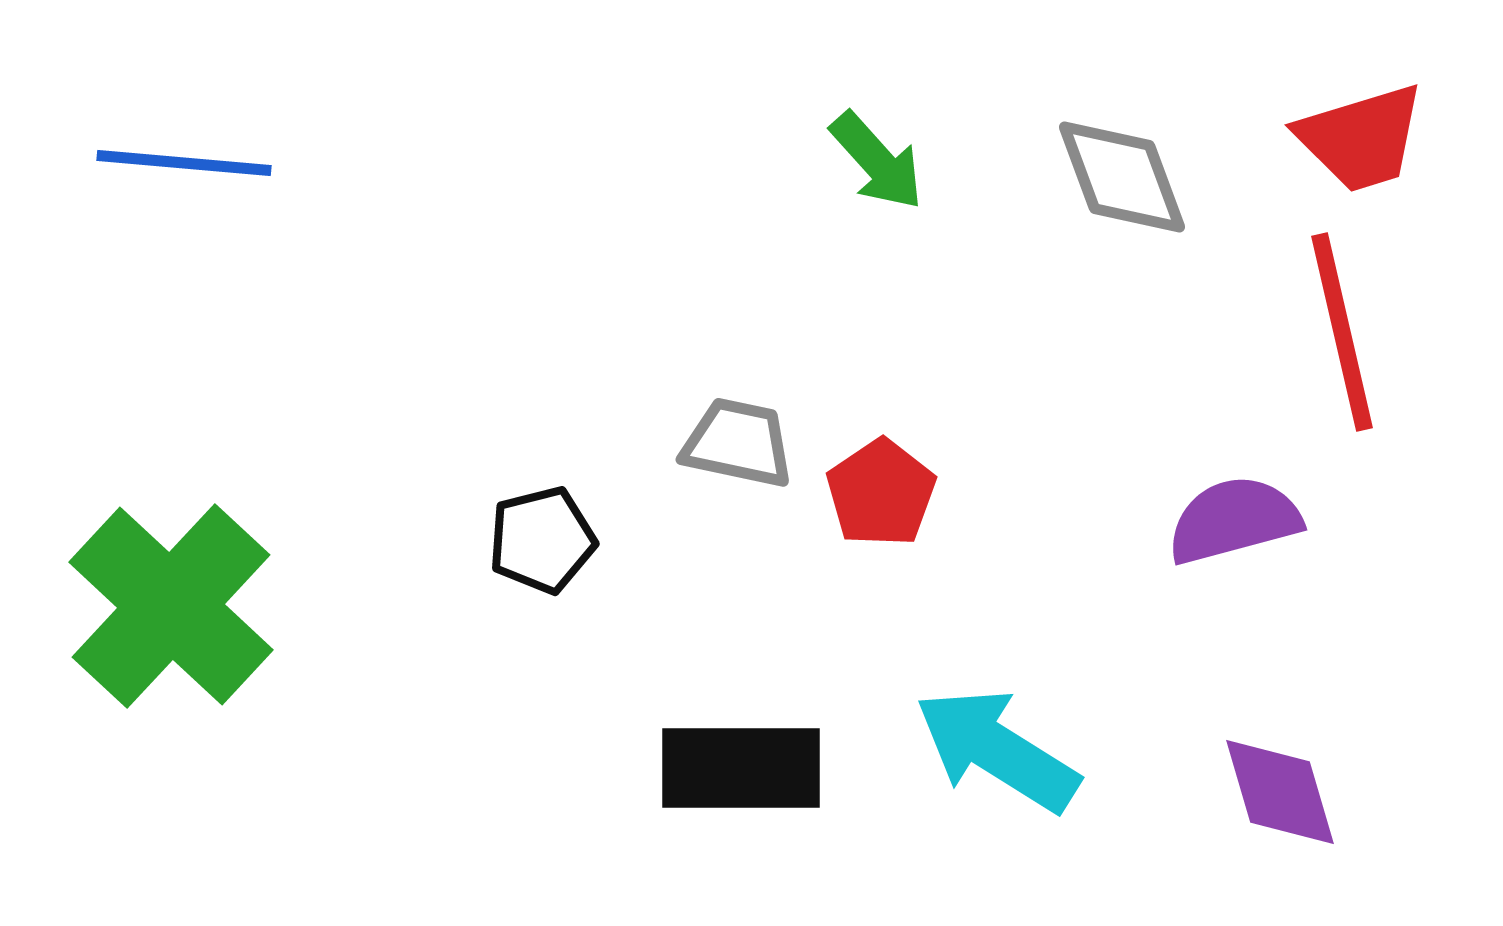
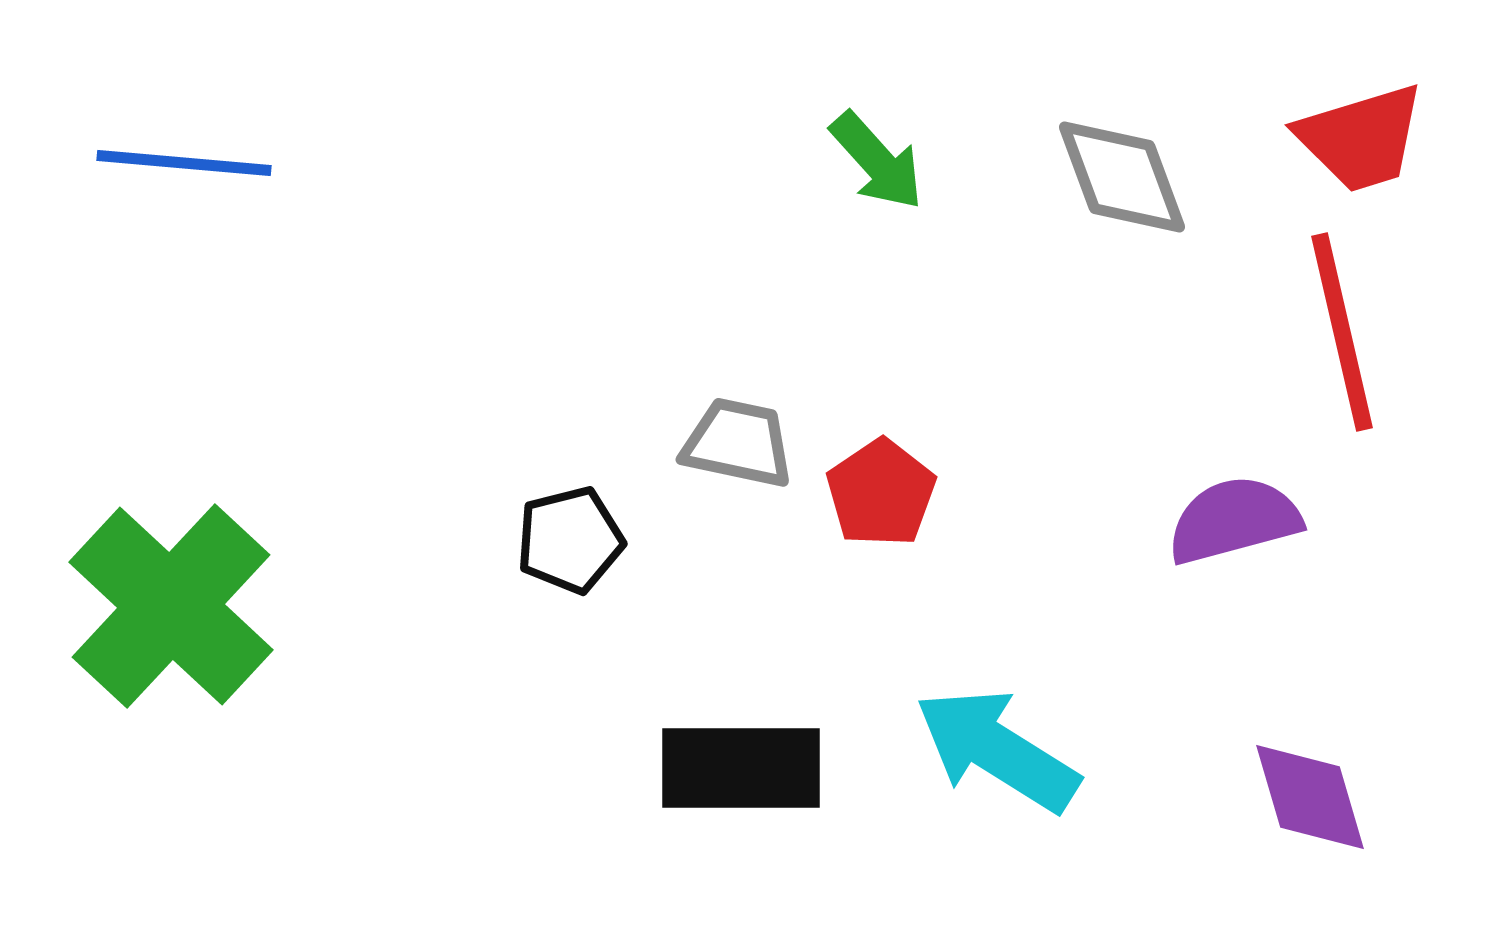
black pentagon: moved 28 px right
purple diamond: moved 30 px right, 5 px down
